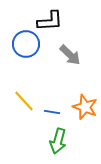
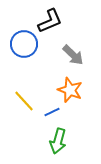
black L-shape: rotated 20 degrees counterclockwise
blue circle: moved 2 px left
gray arrow: moved 3 px right
orange star: moved 15 px left, 17 px up
blue line: rotated 35 degrees counterclockwise
